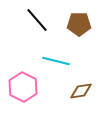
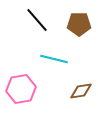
cyan line: moved 2 px left, 2 px up
pink hexagon: moved 2 px left, 2 px down; rotated 24 degrees clockwise
